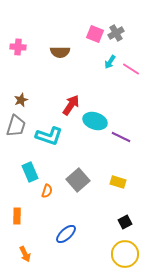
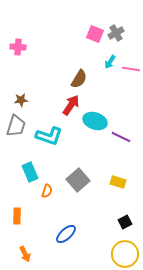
brown semicircle: moved 19 px right, 27 px down; rotated 60 degrees counterclockwise
pink line: rotated 24 degrees counterclockwise
brown star: rotated 16 degrees clockwise
